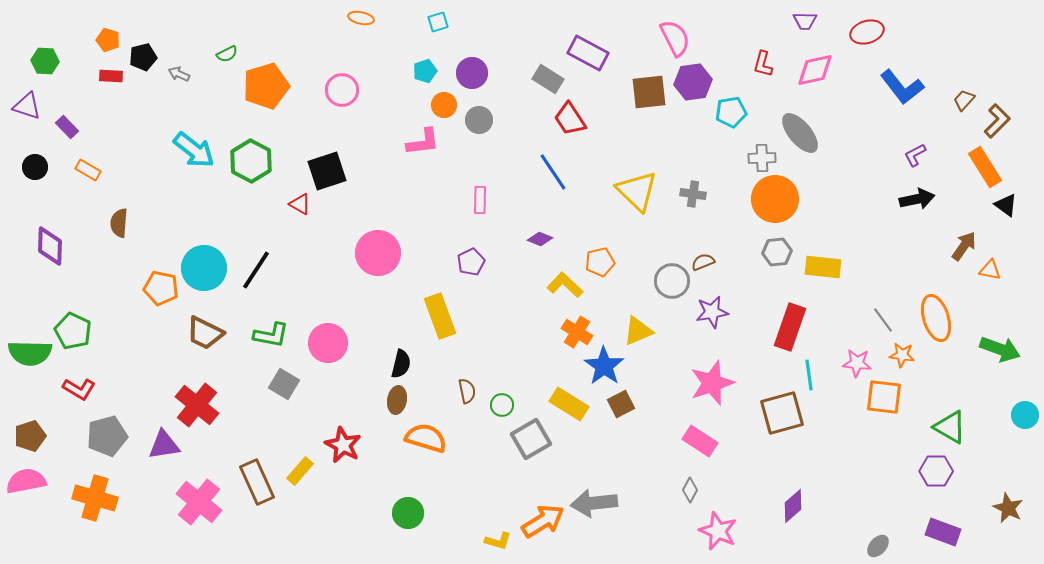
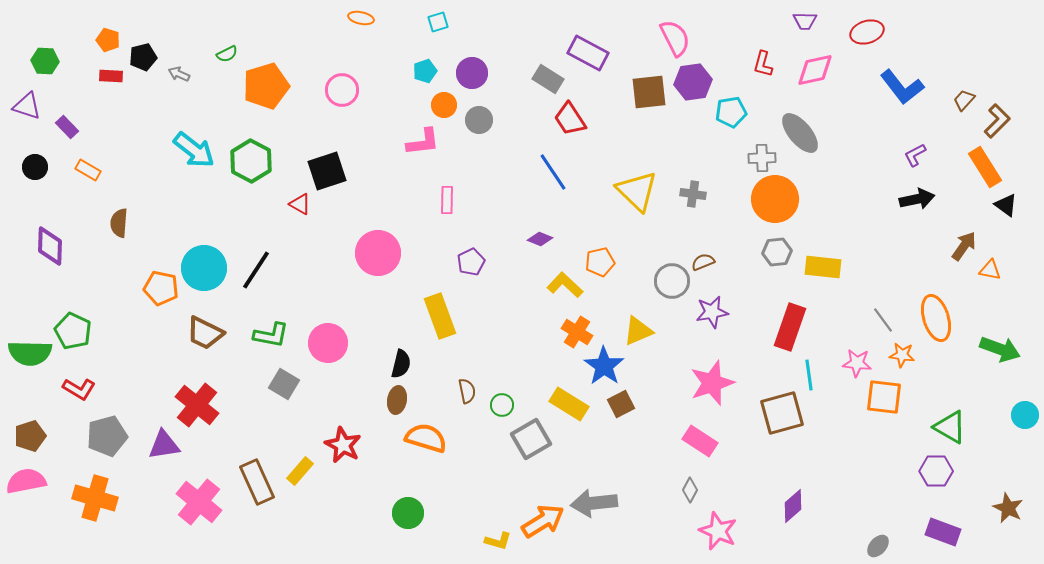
pink rectangle at (480, 200): moved 33 px left
